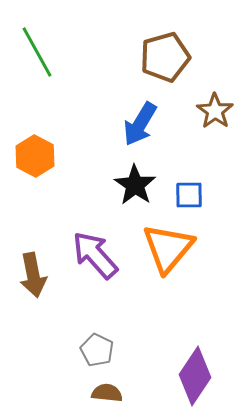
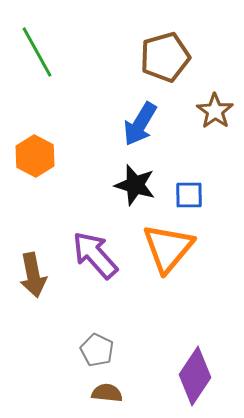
black star: rotated 18 degrees counterclockwise
